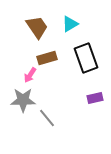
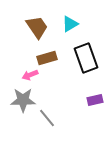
pink arrow: rotated 35 degrees clockwise
purple rectangle: moved 2 px down
